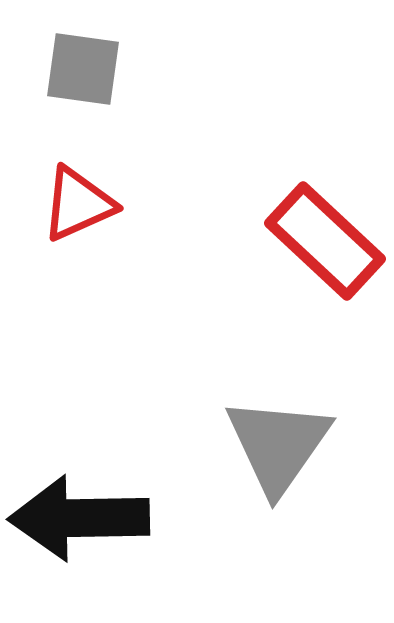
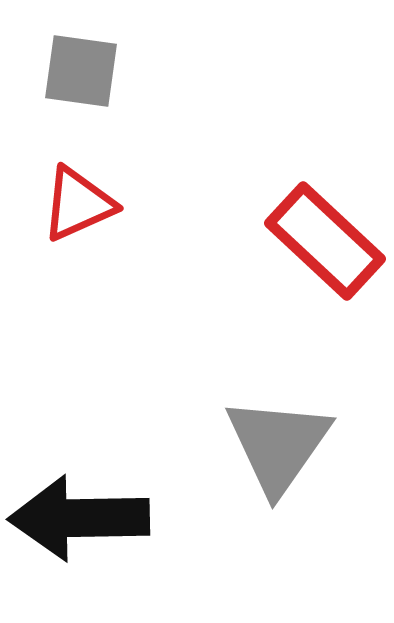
gray square: moved 2 px left, 2 px down
